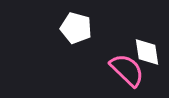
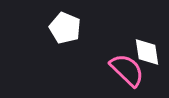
white pentagon: moved 11 px left; rotated 8 degrees clockwise
